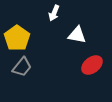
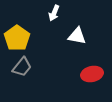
white triangle: moved 1 px down
red ellipse: moved 9 px down; rotated 25 degrees clockwise
